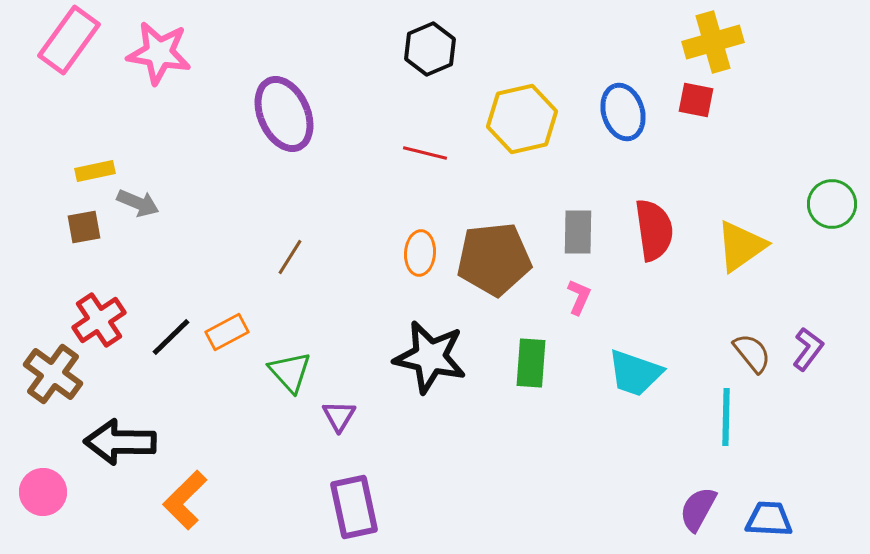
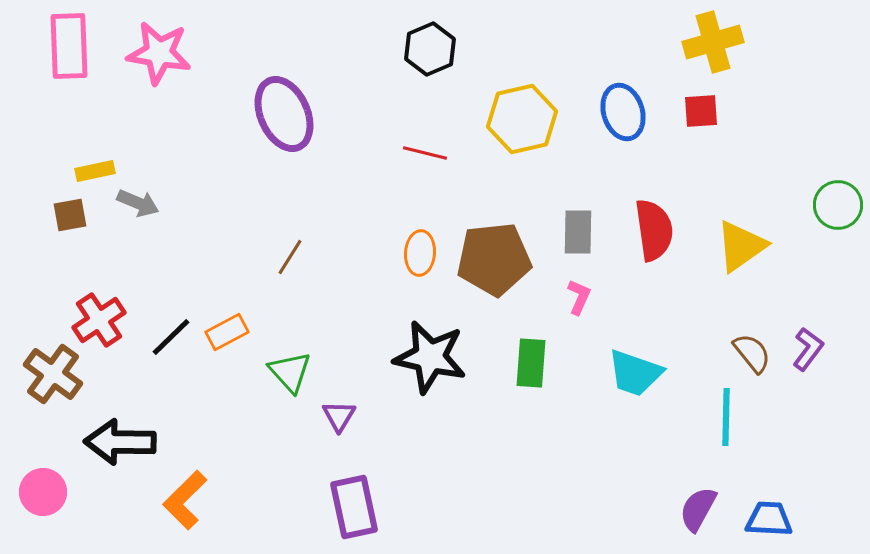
pink rectangle: moved 6 px down; rotated 38 degrees counterclockwise
red square: moved 5 px right, 11 px down; rotated 15 degrees counterclockwise
green circle: moved 6 px right, 1 px down
brown square: moved 14 px left, 12 px up
